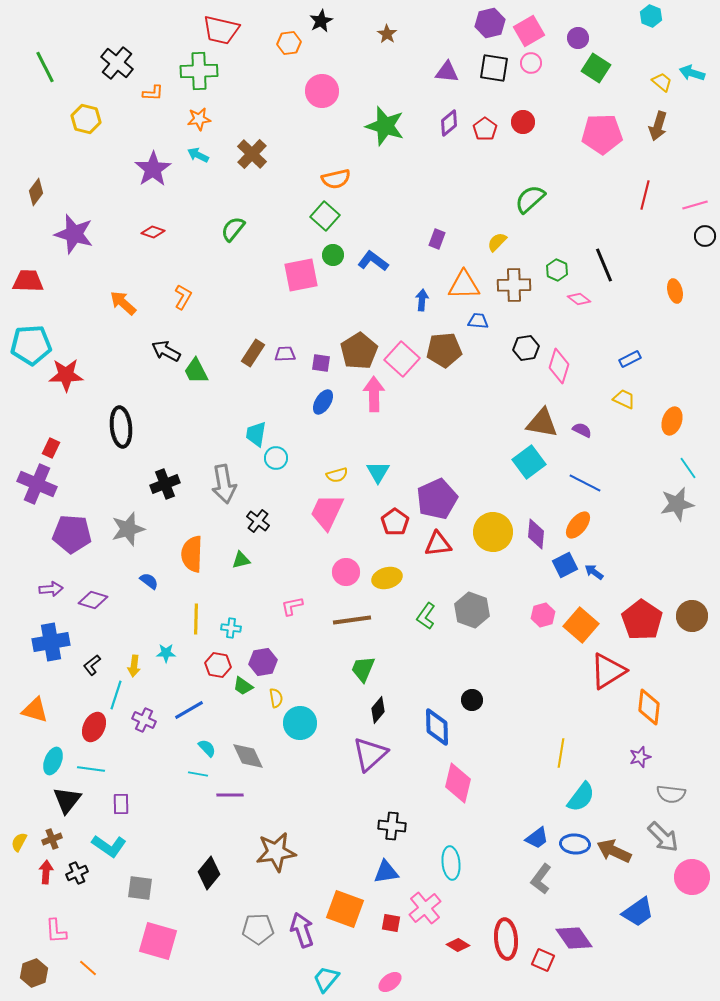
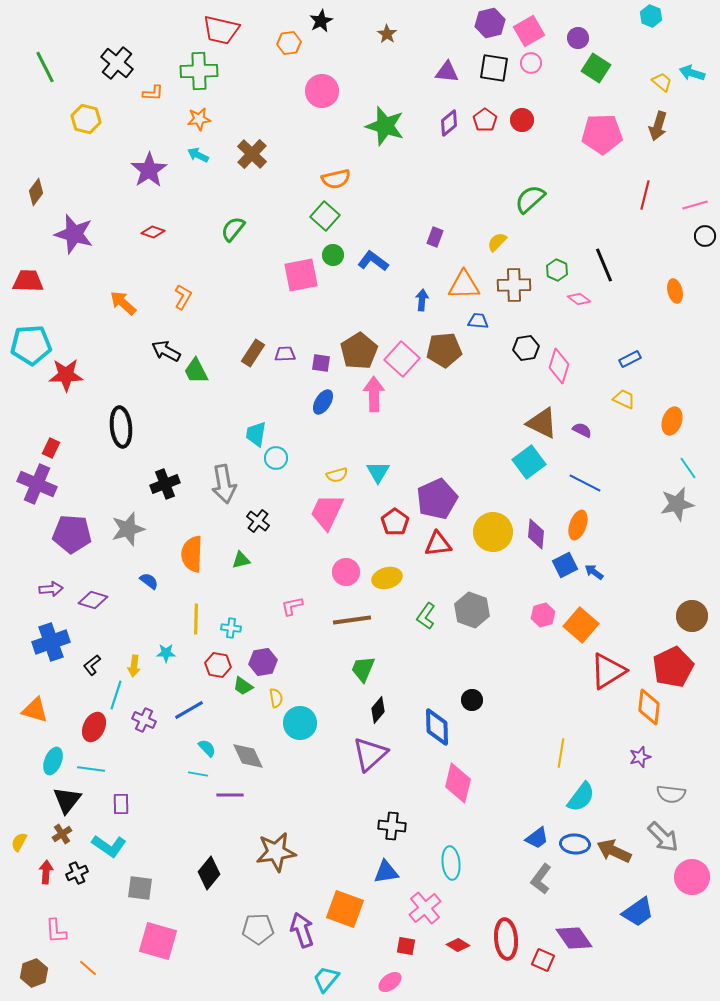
red circle at (523, 122): moved 1 px left, 2 px up
red pentagon at (485, 129): moved 9 px up
purple star at (153, 169): moved 4 px left, 1 px down
purple rectangle at (437, 239): moved 2 px left, 2 px up
brown triangle at (542, 423): rotated 16 degrees clockwise
orange ellipse at (578, 525): rotated 20 degrees counterclockwise
red pentagon at (642, 620): moved 31 px right, 47 px down; rotated 12 degrees clockwise
blue cross at (51, 642): rotated 9 degrees counterclockwise
brown cross at (52, 839): moved 10 px right, 5 px up; rotated 12 degrees counterclockwise
red square at (391, 923): moved 15 px right, 23 px down
